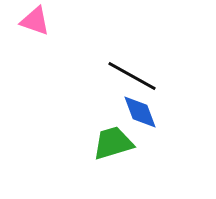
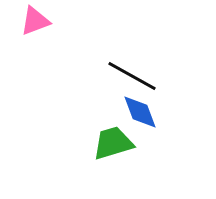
pink triangle: rotated 40 degrees counterclockwise
